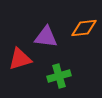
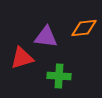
red triangle: moved 2 px right, 1 px up
green cross: rotated 20 degrees clockwise
